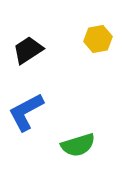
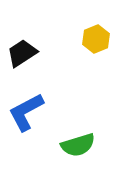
yellow hexagon: moved 2 px left; rotated 12 degrees counterclockwise
black trapezoid: moved 6 px left, 3 px down
